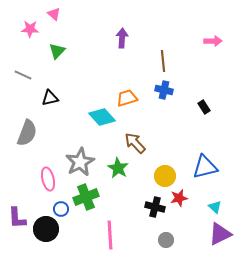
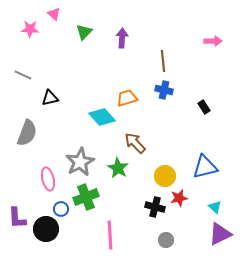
green triangle: moved 27 px right, 19 px up
